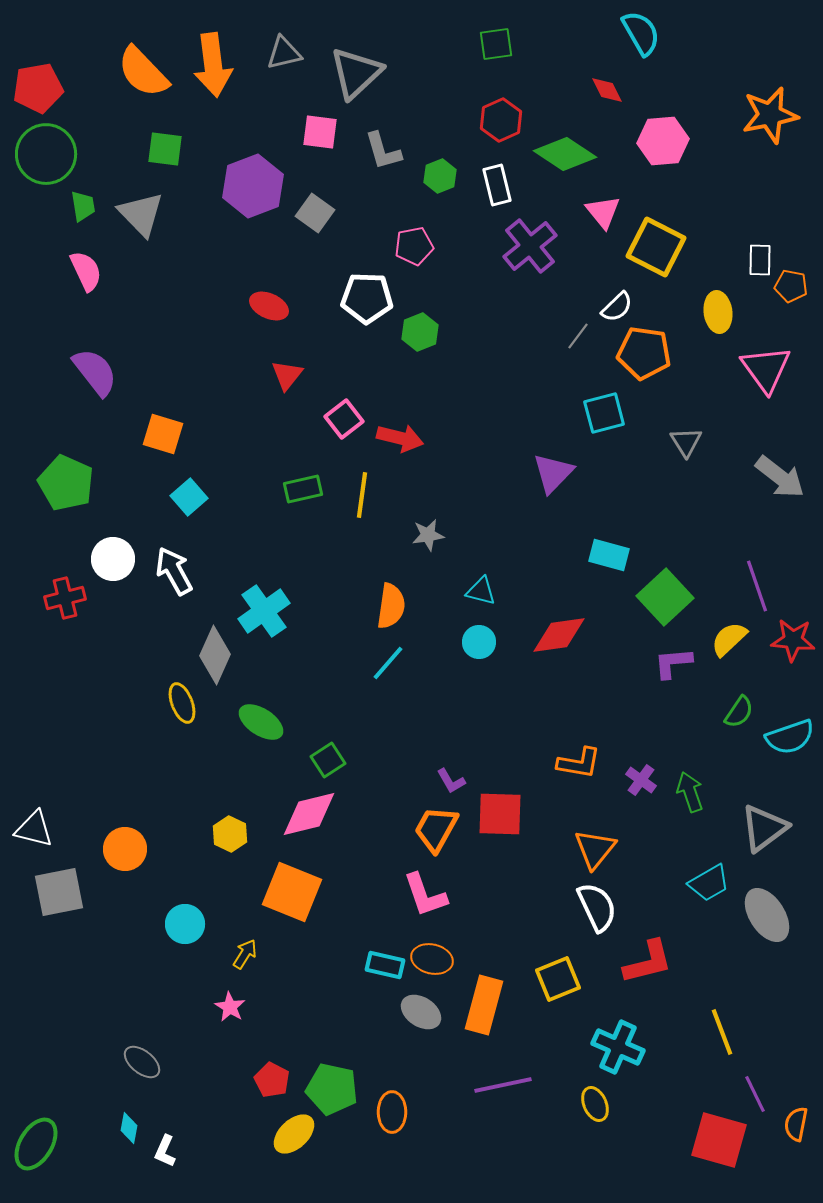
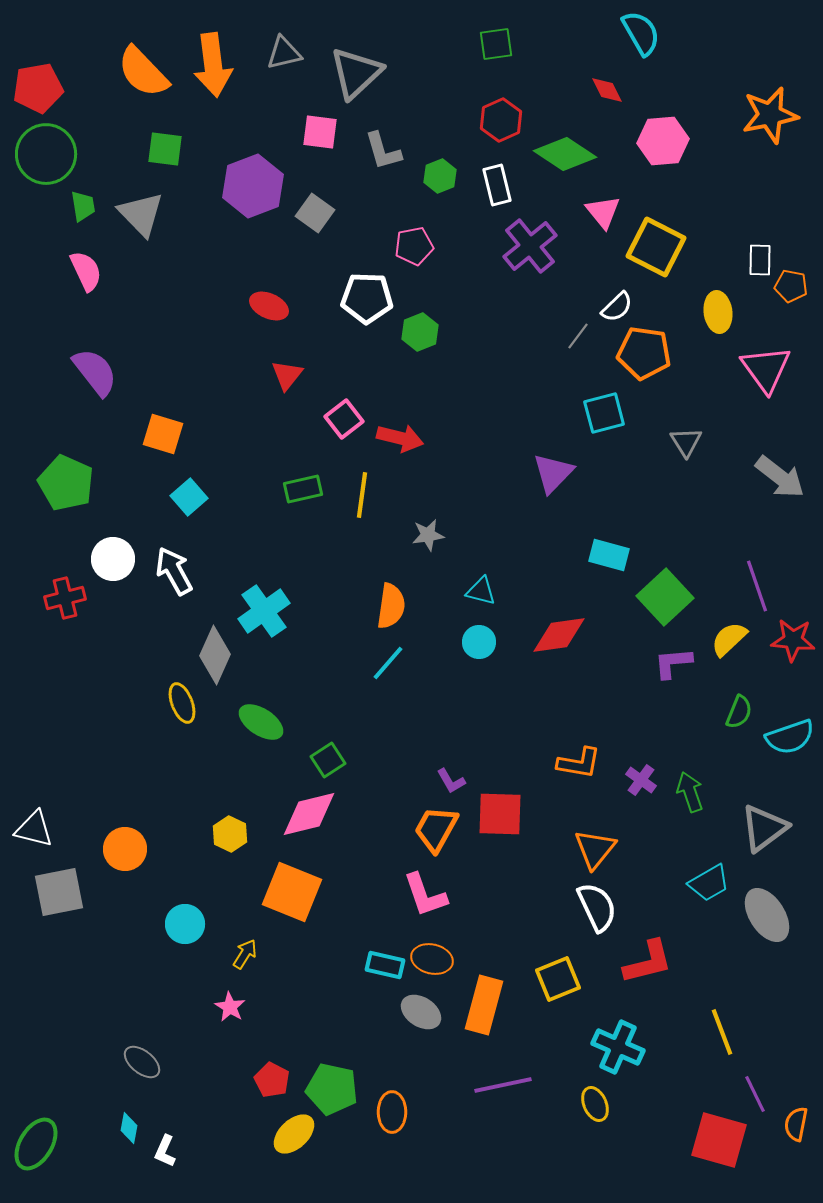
green semicircle at (739, 712): rotated 12 degrees counterclockwise
